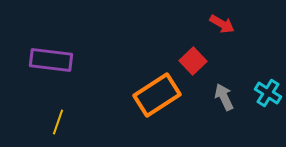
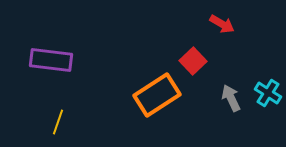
gray arrow: moved 7 px right, 1 px down
